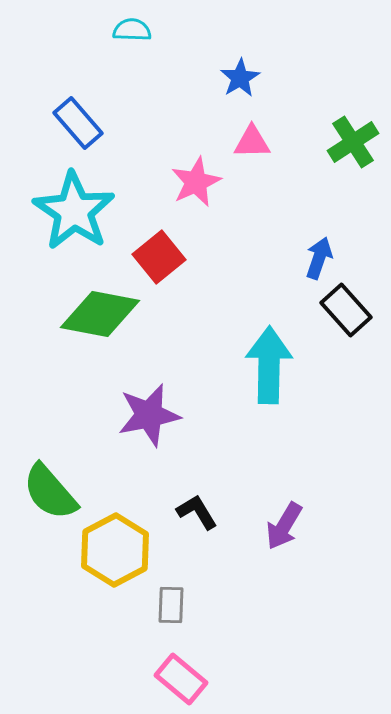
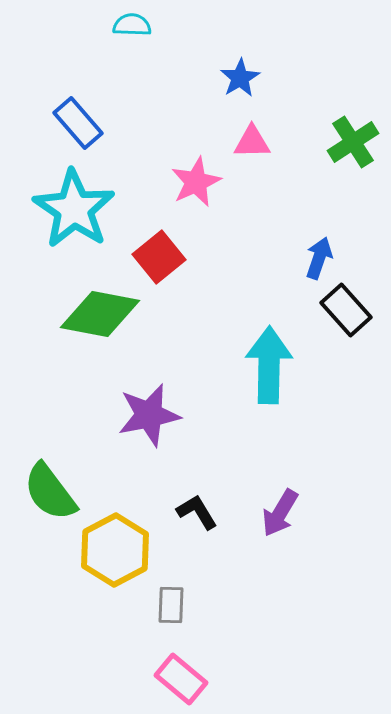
cyan semicircle: moved 5 px up
cyan star: moved 2 px up
green semicircle: rotated 4 degrees clockwise
purple arrow: moved 4 px left, 13 px up
